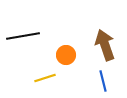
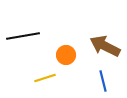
brown arrow: moved 1 px down; rotated 44 degrees counterclockwise
